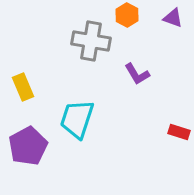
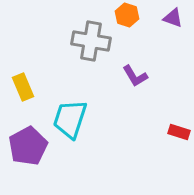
orange hexagon: rotated 10 degrees counterclockwise
purple L-shape: moved 2 px left, 2 px down
cyan trapezoid: moved 7 px left
